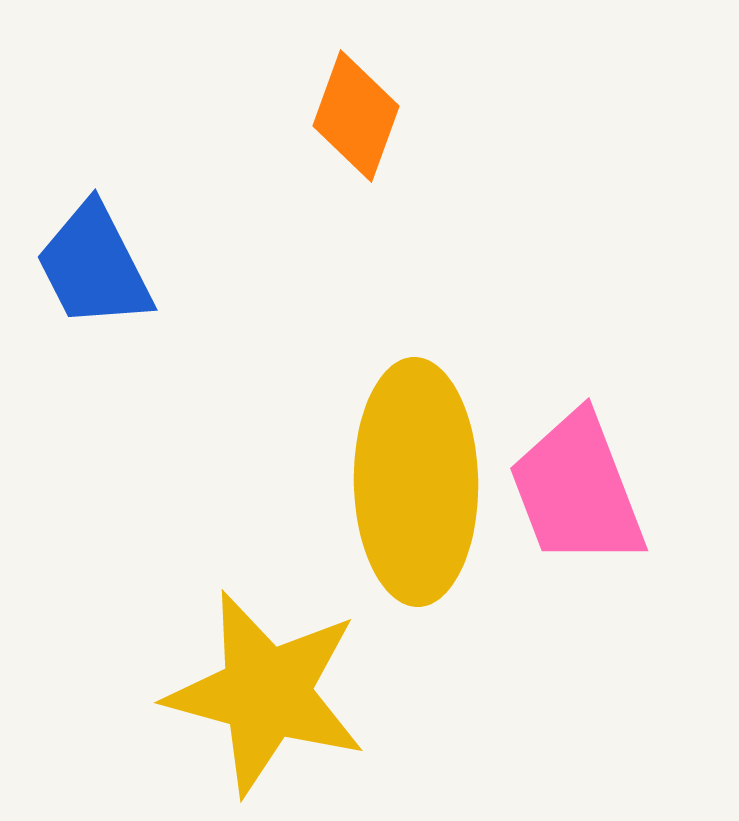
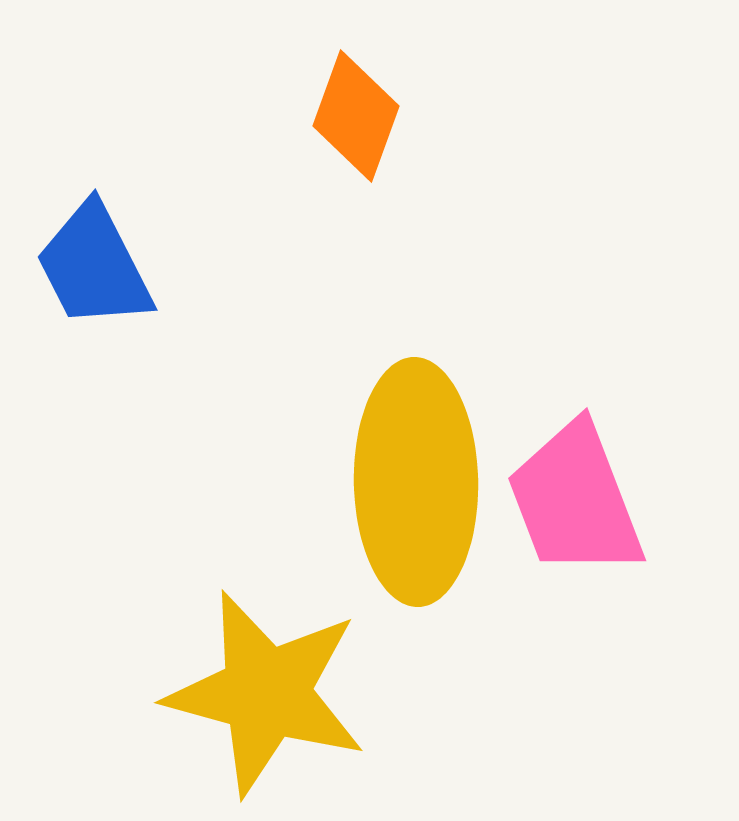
pink trapezoid: moved 2 px left, 10 px down
